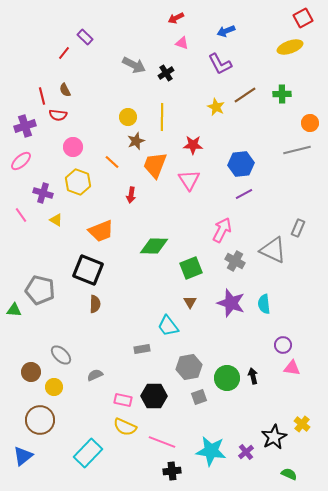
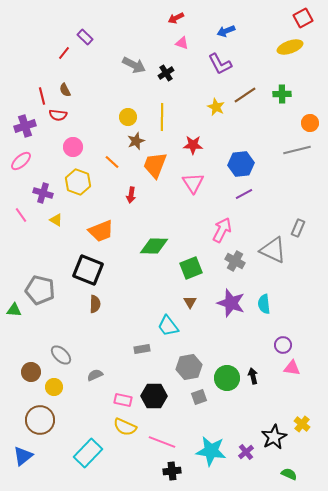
pink triangle at (189, 180): moved 4 px right, 3 px down
